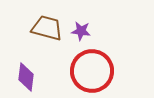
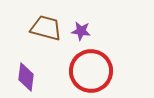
brown trapezoid: moved 1 px left
red circle: moved 1 px left
